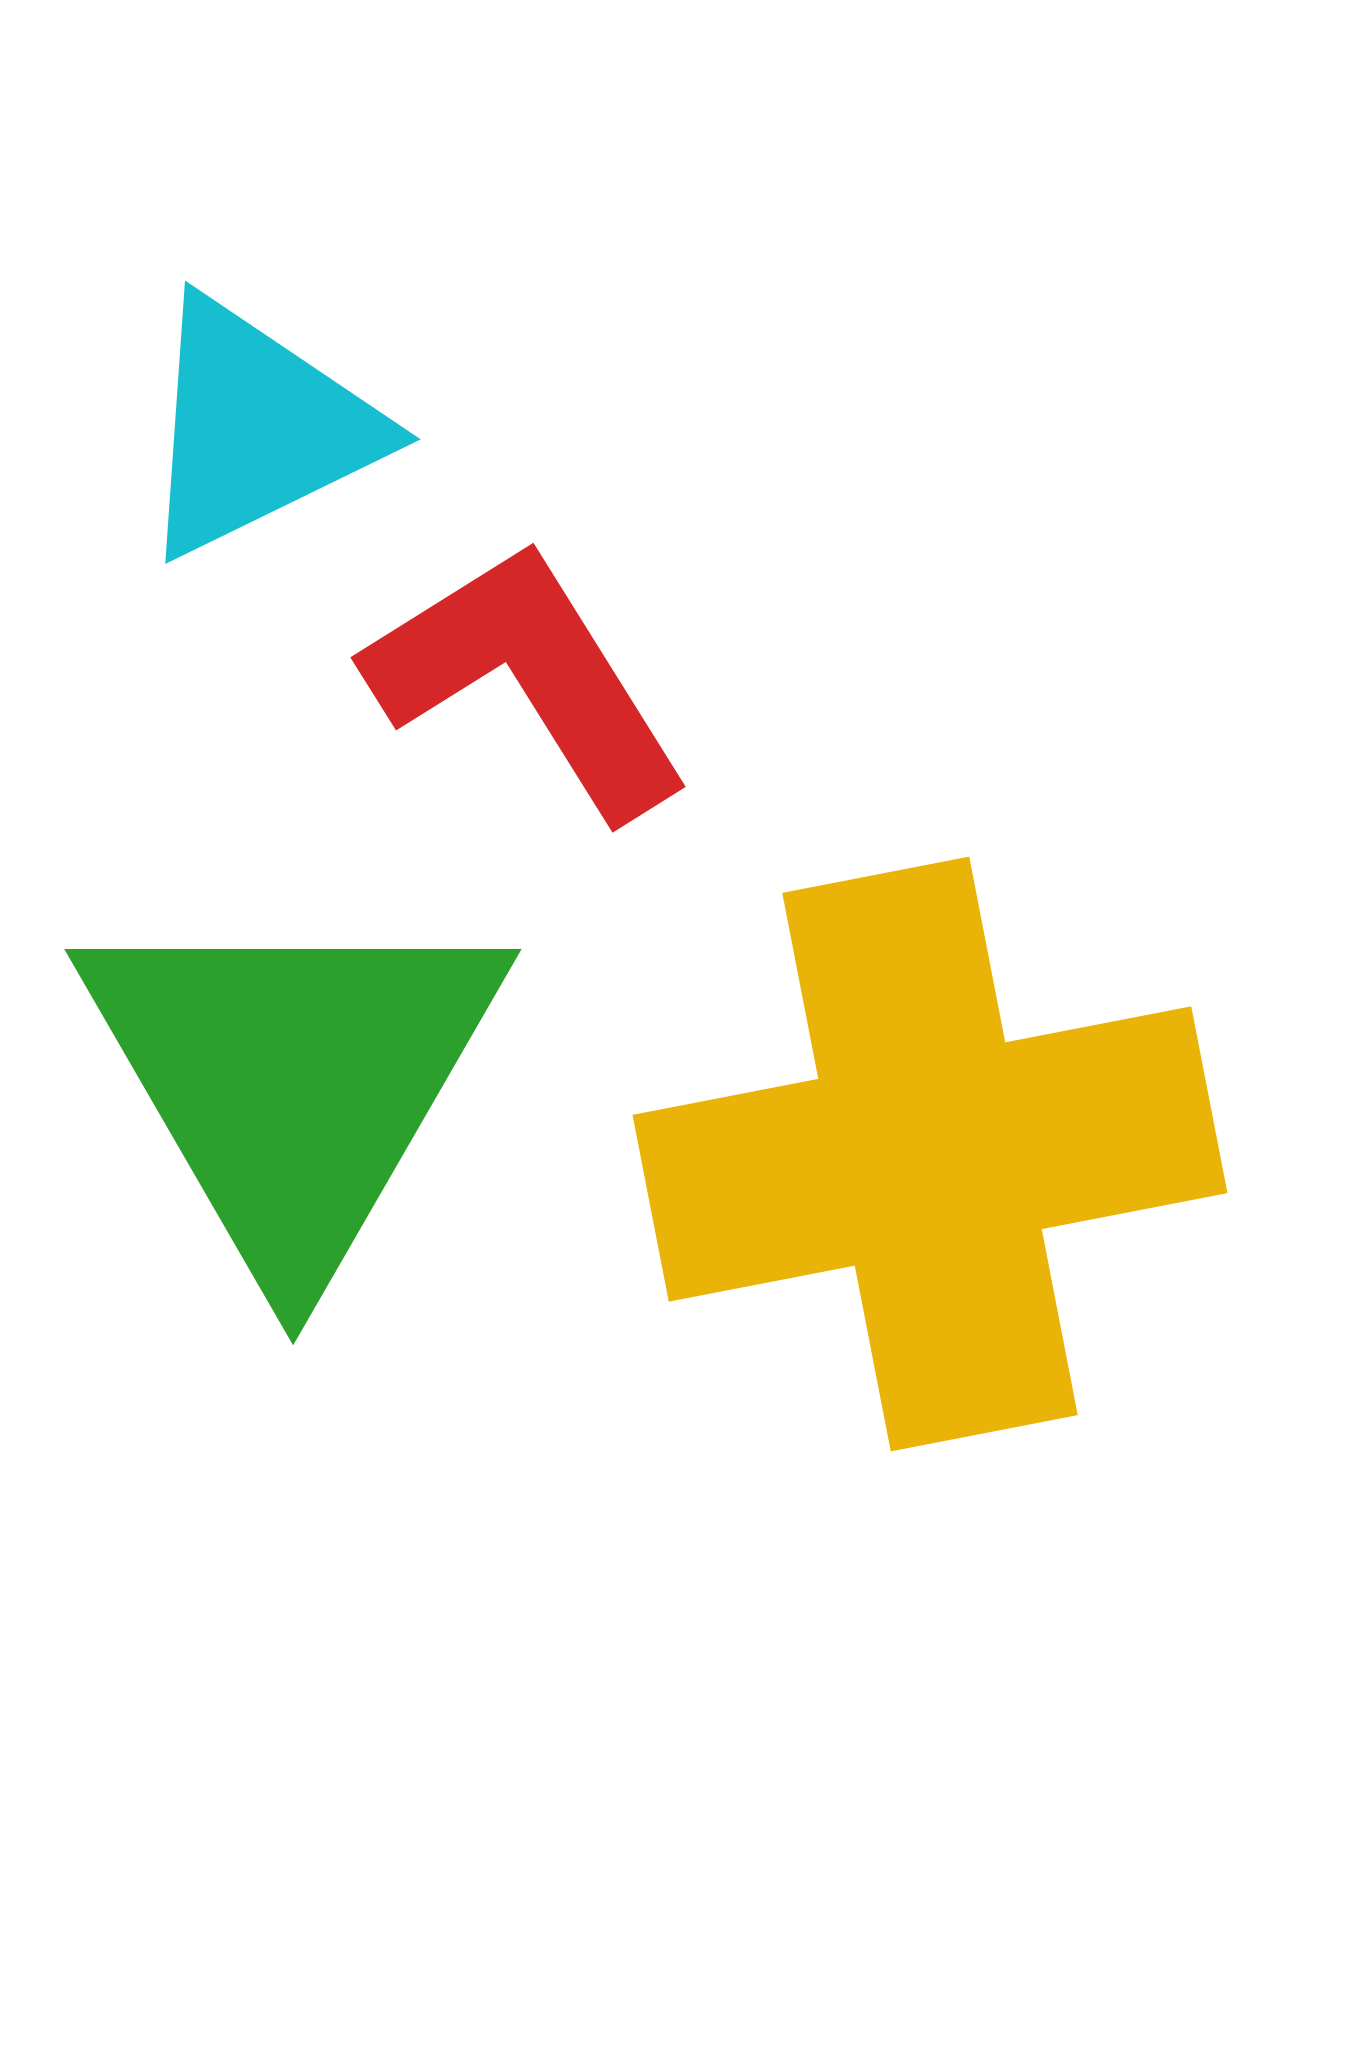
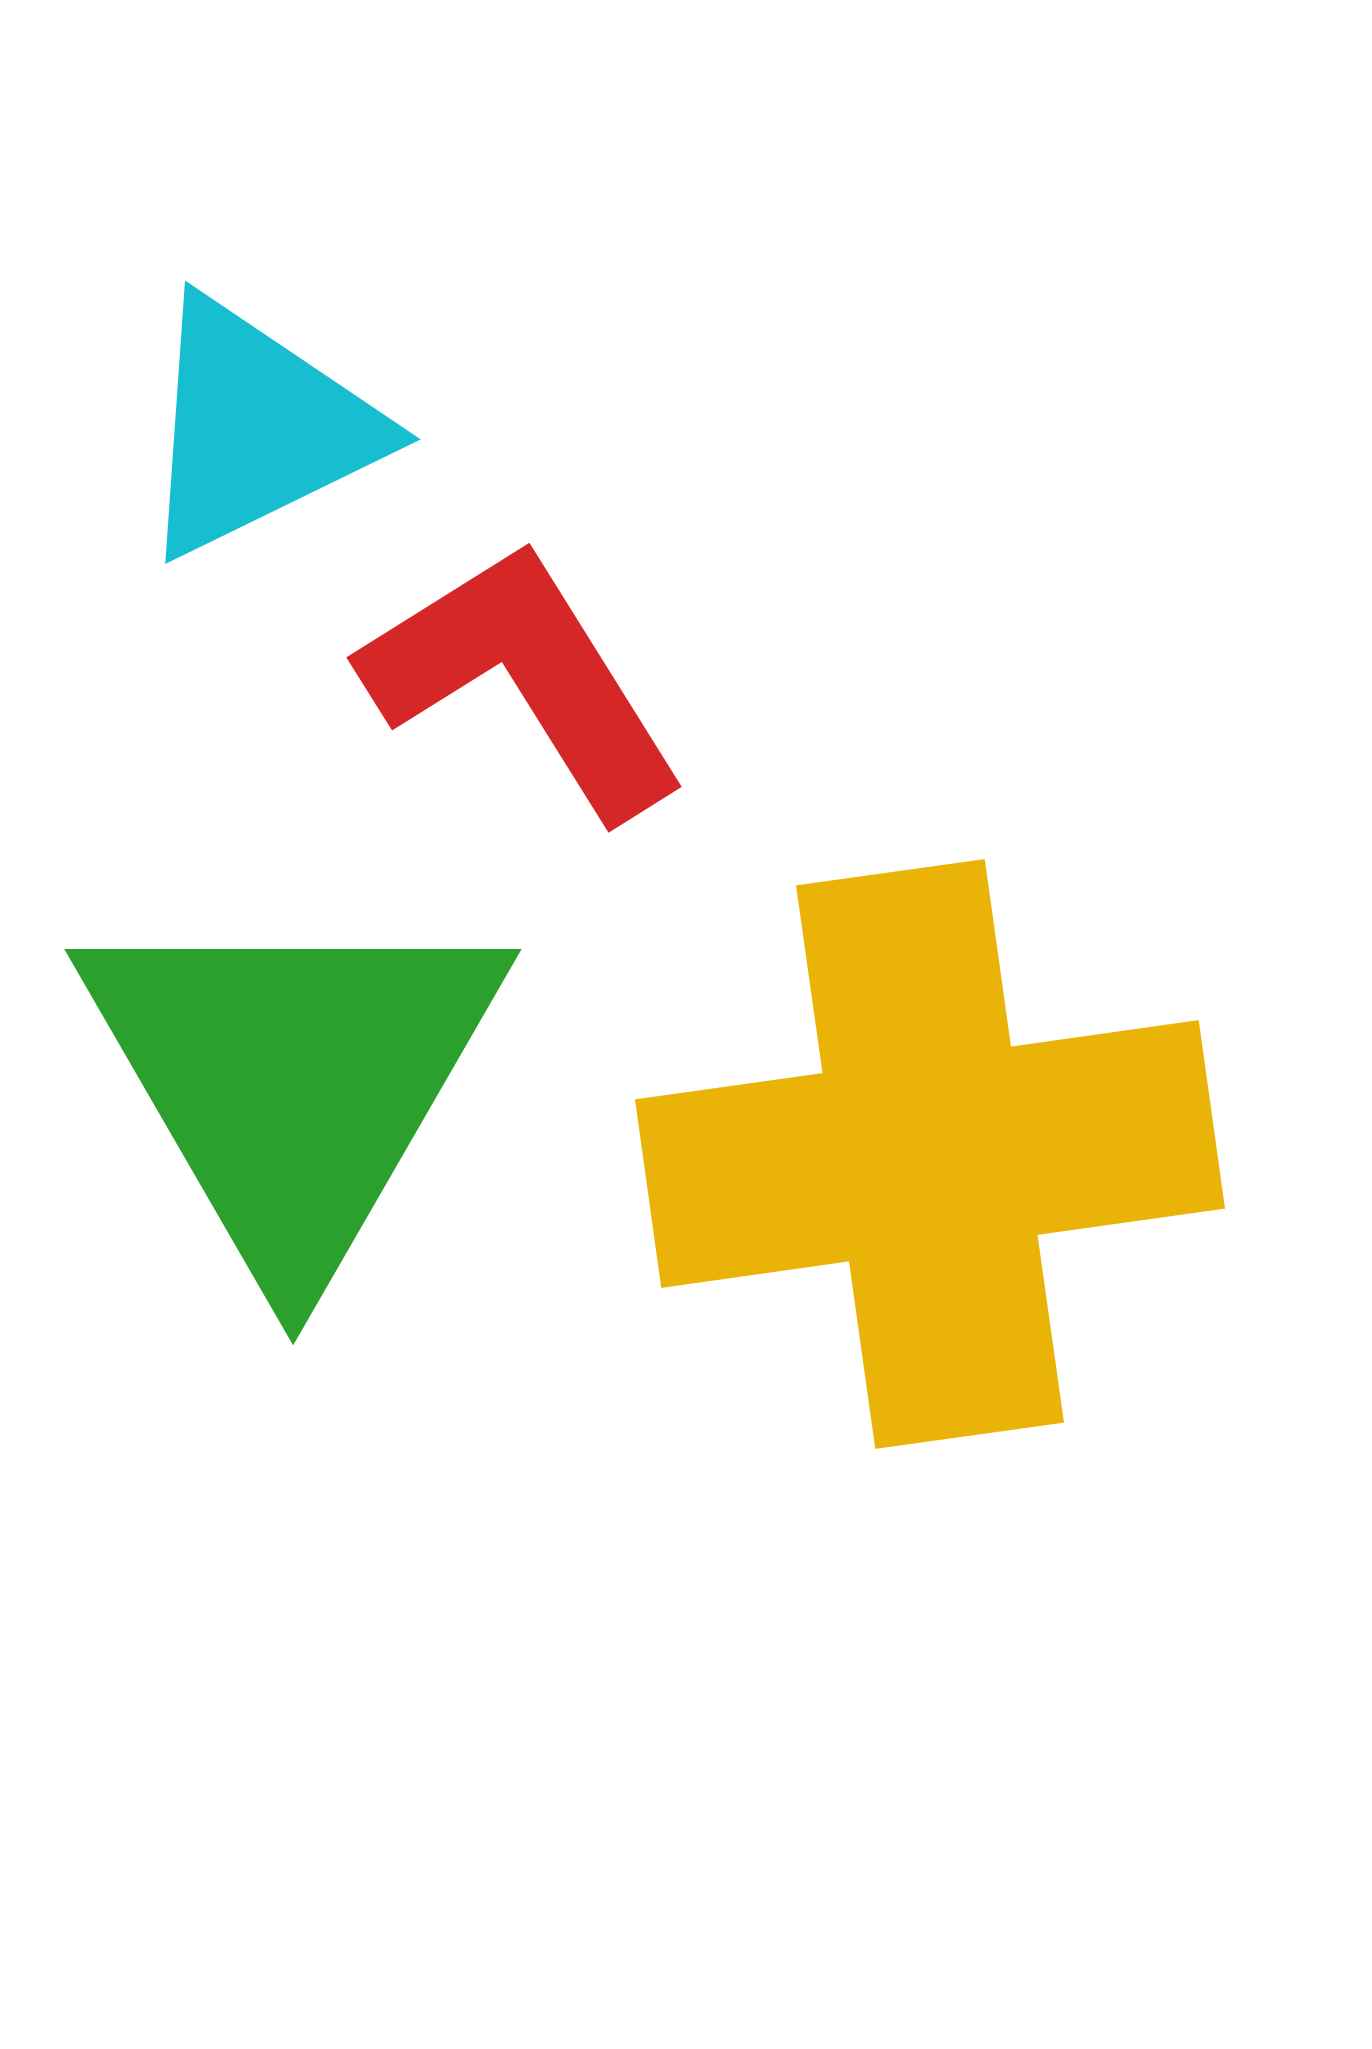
red L-shape: moved 4 px left
yellow cross: rotated 3 degrees clockwise
